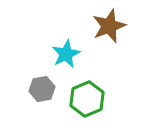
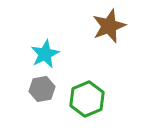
cyan star: moved 21 px left
